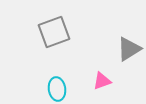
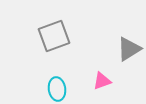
gray square: moved 4 px down
